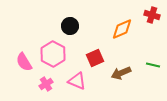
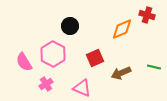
red cross: moved 5 px left
green line: moved 1 px right, 2 px down
pink triangle: moved 5 px right, 7 px down
